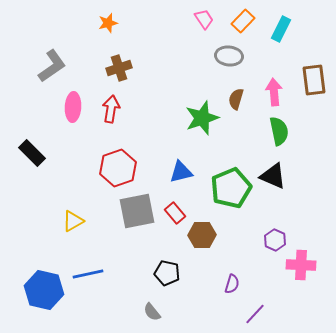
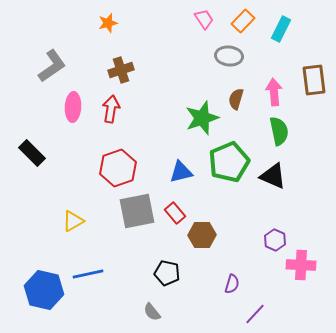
brown cross: moved 2 px right, 2 px down
green pentagon: moved 2 px left, 26 px up
